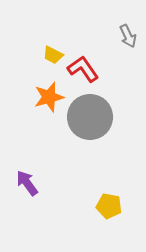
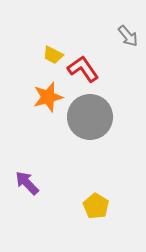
gray arrow: rotated 15 degrees counterclockwise
orange star: moved 1 px left
purple arrow: rotated 8 degrees counterclockwise
yellow pentagon: moved 13 px left; rotated 20 degrees clockwise
